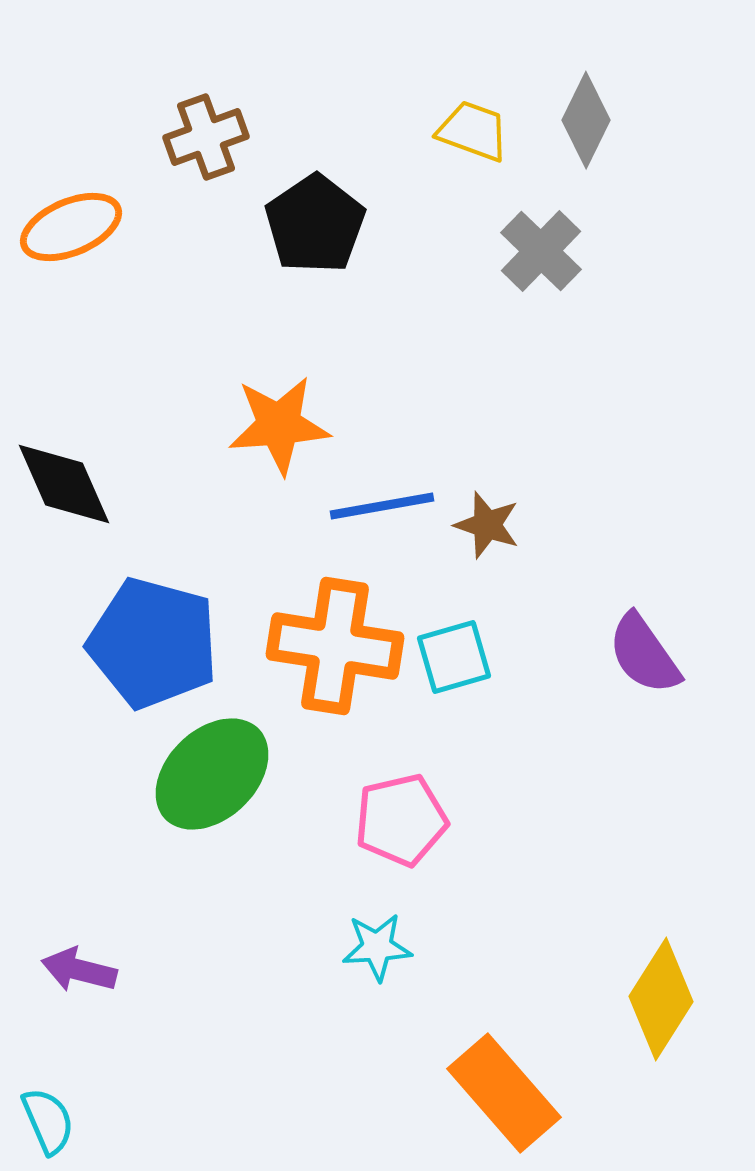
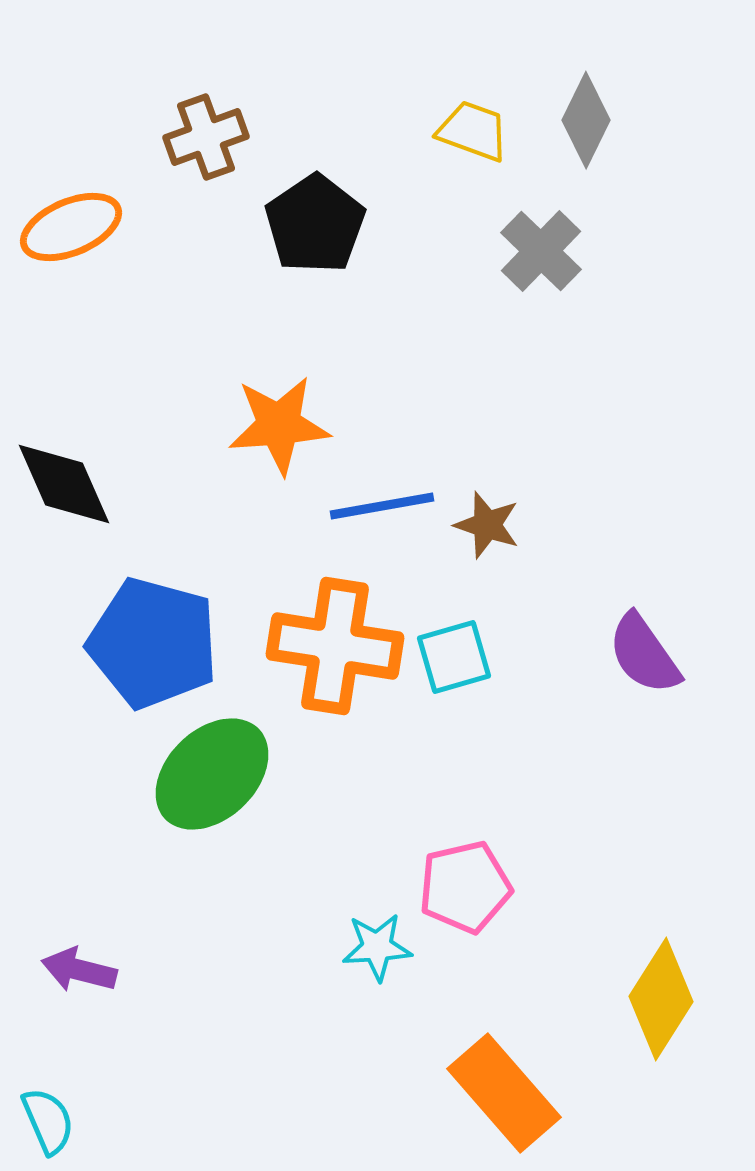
pink pentagon: moved 64 px right, 67 px down
